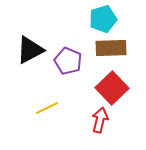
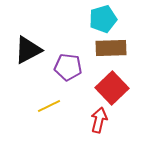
black triangle: moved 2 px left
purple pentagon: moved 6 px down; rotated 16 degrees counterclockwise
yellow line: moved 2 px right, 2 px up
red arrow: moved 1 px left
